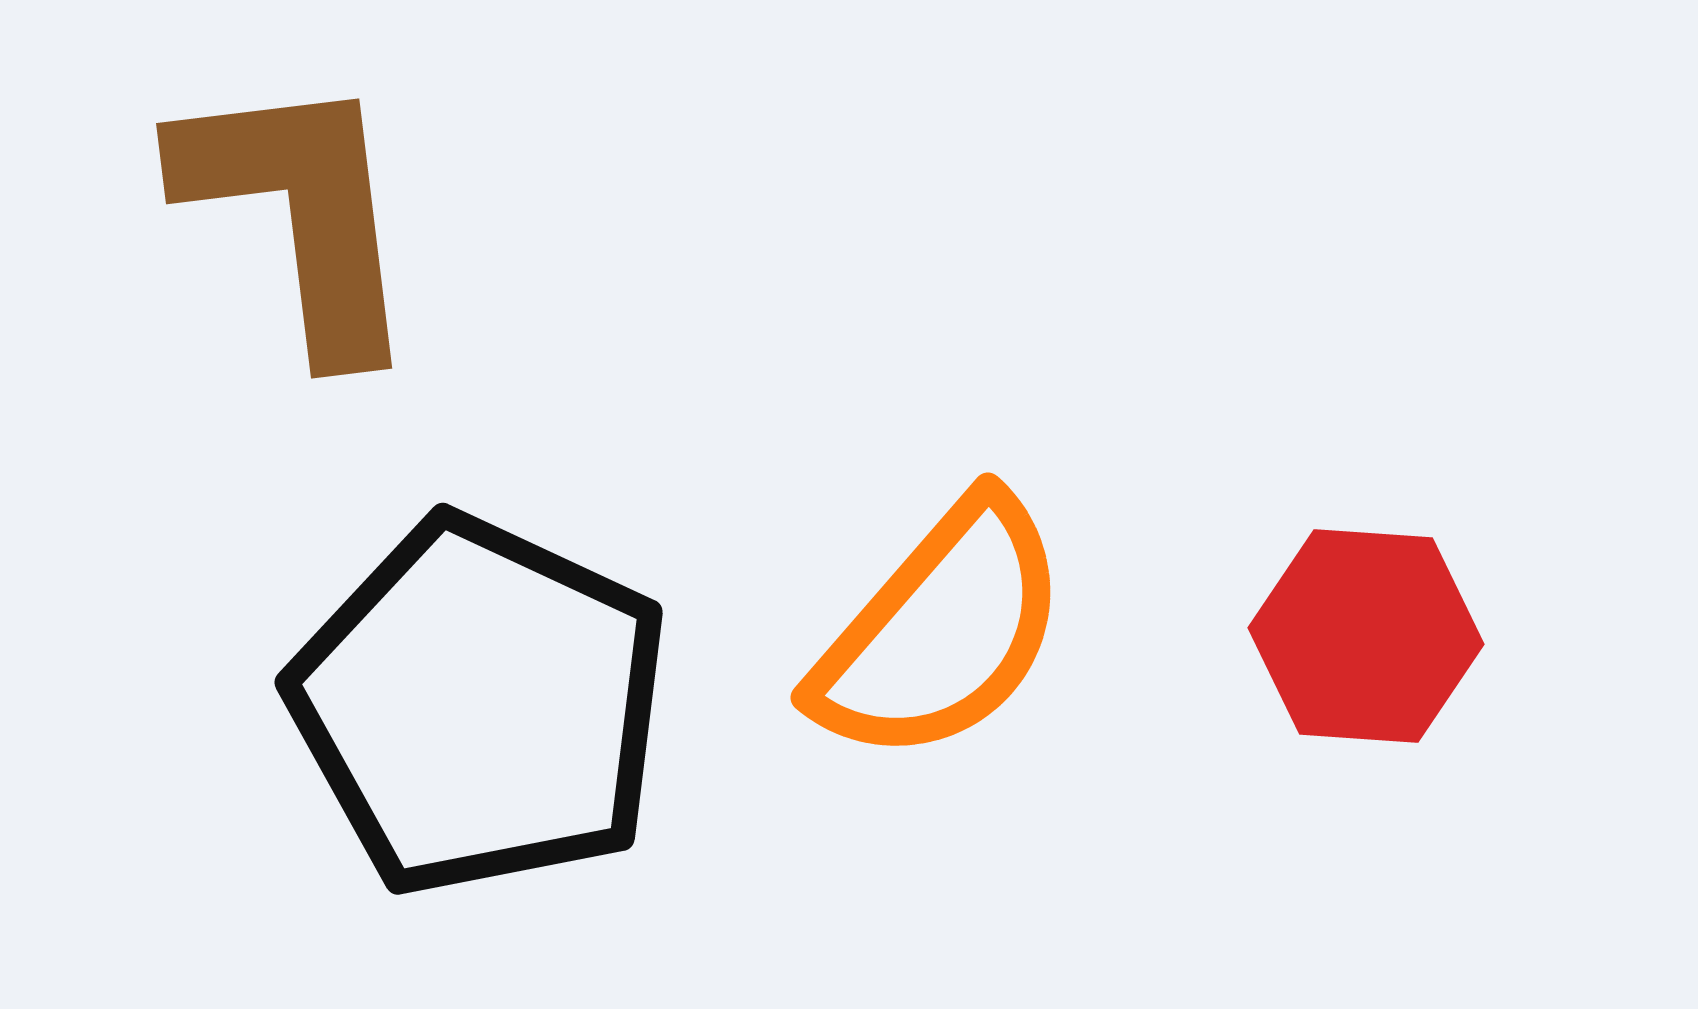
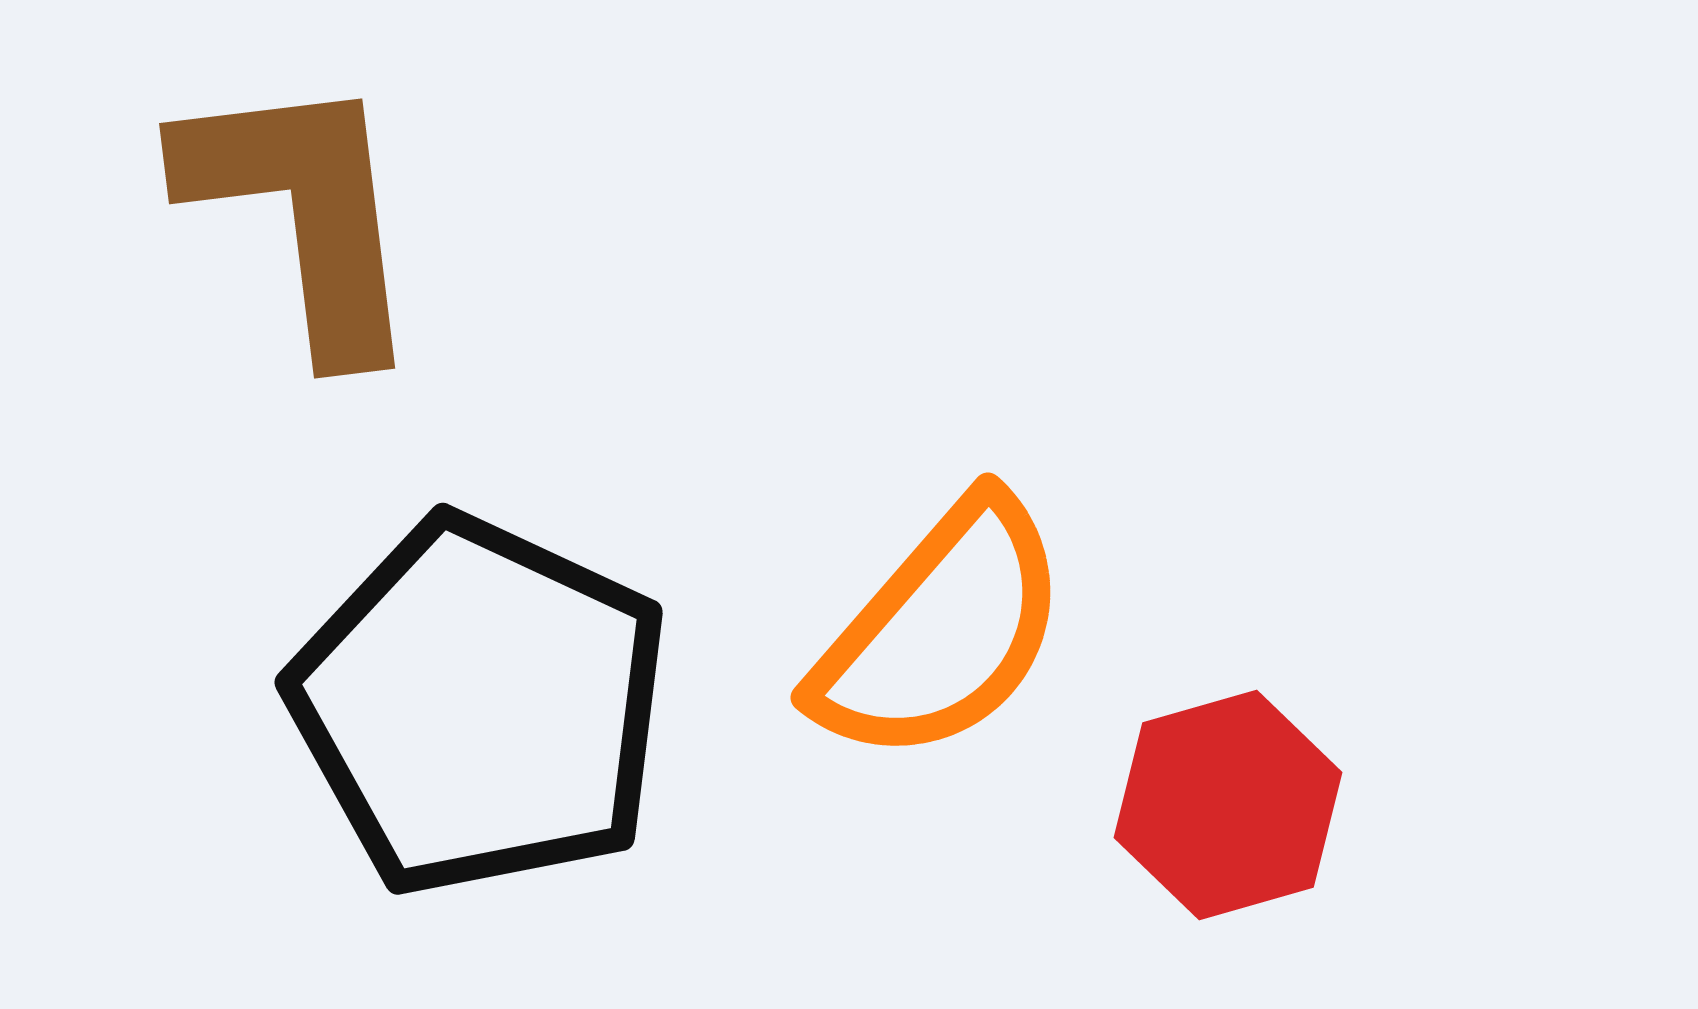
brown L-shape: moved 3 px right
red hexagon: moved 138 px left, 169 px down; rotated 20 degrees counterclockwise
